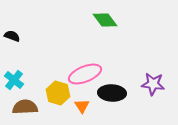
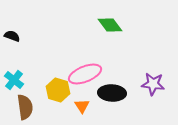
green diamond: moved 5 px right, 5 px down
yellow hexagon: moved 3 px up
brown semicircle: rotated 85 degrees clockwise
